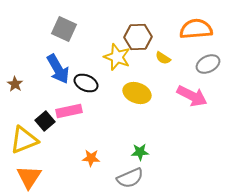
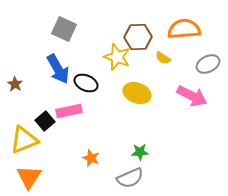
orange semicircle: moved 12 px left
orange star: rotated 18 degrees clockwise
